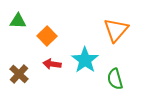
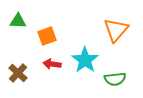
orange square: rotated 24 degrees clockwise
brown cross: moved 1 px left, 1 px up
green semicircle: rotated 80 degrees counterclockwise
